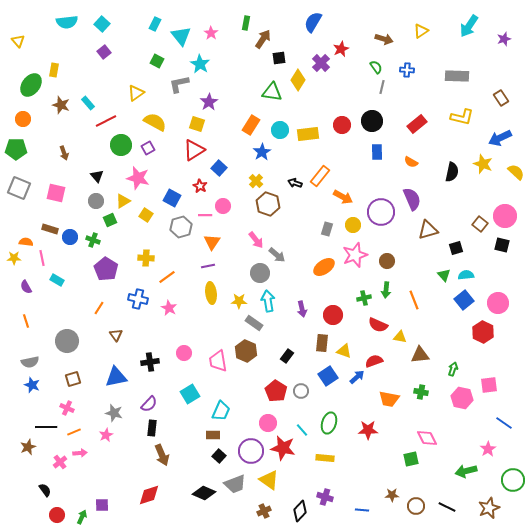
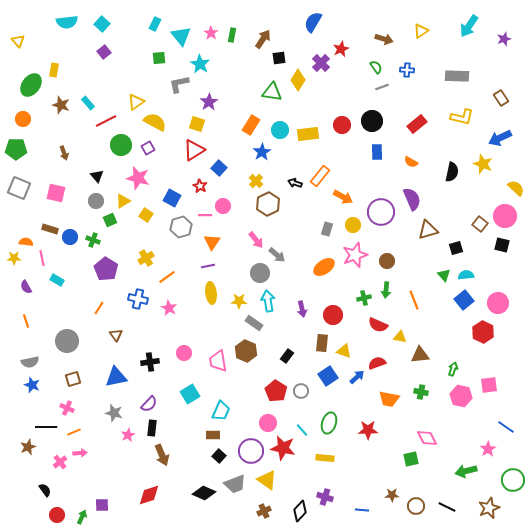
green rectangle at (246, 23): moved 14 px left, 12 px down
green square at (157, 61): moved 2 px right, 3 px up; rotated 32 degrees counterclockwise
gray line at (382, 87): rotated 56 degrees clockwise
yellow triangle at (136, 93): moved 9 px down
yellow semicircle at (516, 172): moved 16 px down
brown hexagon at (268, 204): rotated 15 degrees clockwise
yellow cross at (146, 258): rotated 35 degrees counterclockwise
red semicircle at (374, 361): moved 3 px right, 2 px down
pink hexagon at (462, 398): moved 1 px left, 2 px up
blue line at (504, 423): moved 2 px right, 4 px down
pink star at (106, 435): moved 22 px right
yellow triangle at (269, 480): moved 2 px left
